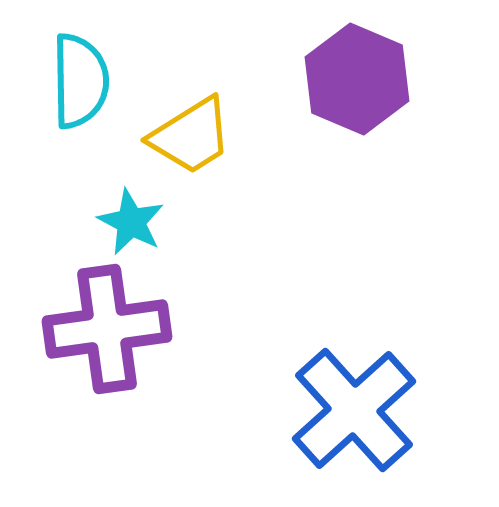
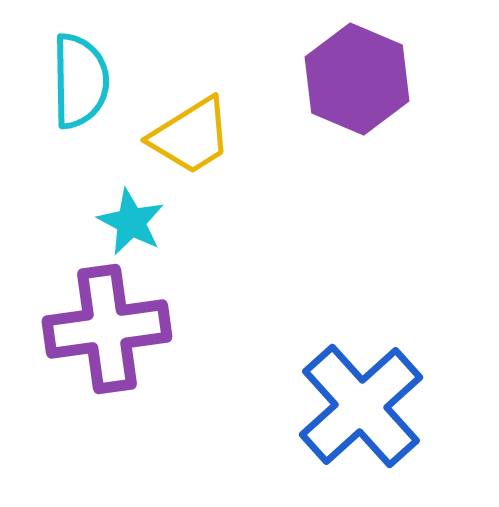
blue cross: moved 7 px right, 4 px up
